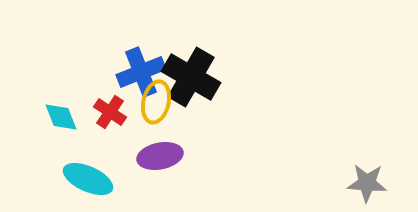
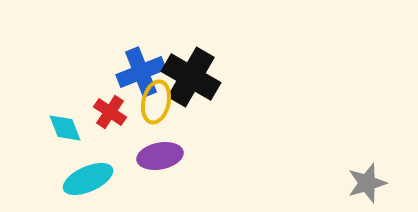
cyan diamond: moved 4 px right, 11 px down
cyan ellipse: rotated 48 degrees counterclockwise
gray star: rotated 21 degrees counterclockwise
